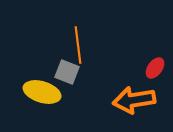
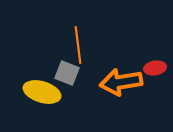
red ellipse: rotated 45 degrees clockwise
gray square: moved 1 px down
orange arrow: moved 13 px left, 18 px up
